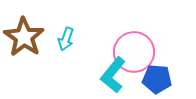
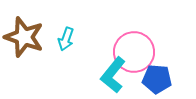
brown star: rotated 15 degrees counterclockwise
